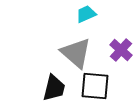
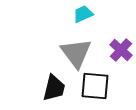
cyan trapezoid: moved 3 px left
gray triangle: rotated 12 degrees clockwise
